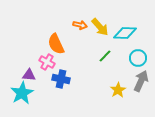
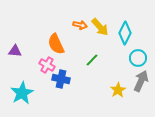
cyan diamond: rotated 65 degrees counterclockwise
green line: moved 13 px left, 4 px down
pink cross: moved 3 px down
purple triangle: moved 14 px left, 24 px up
